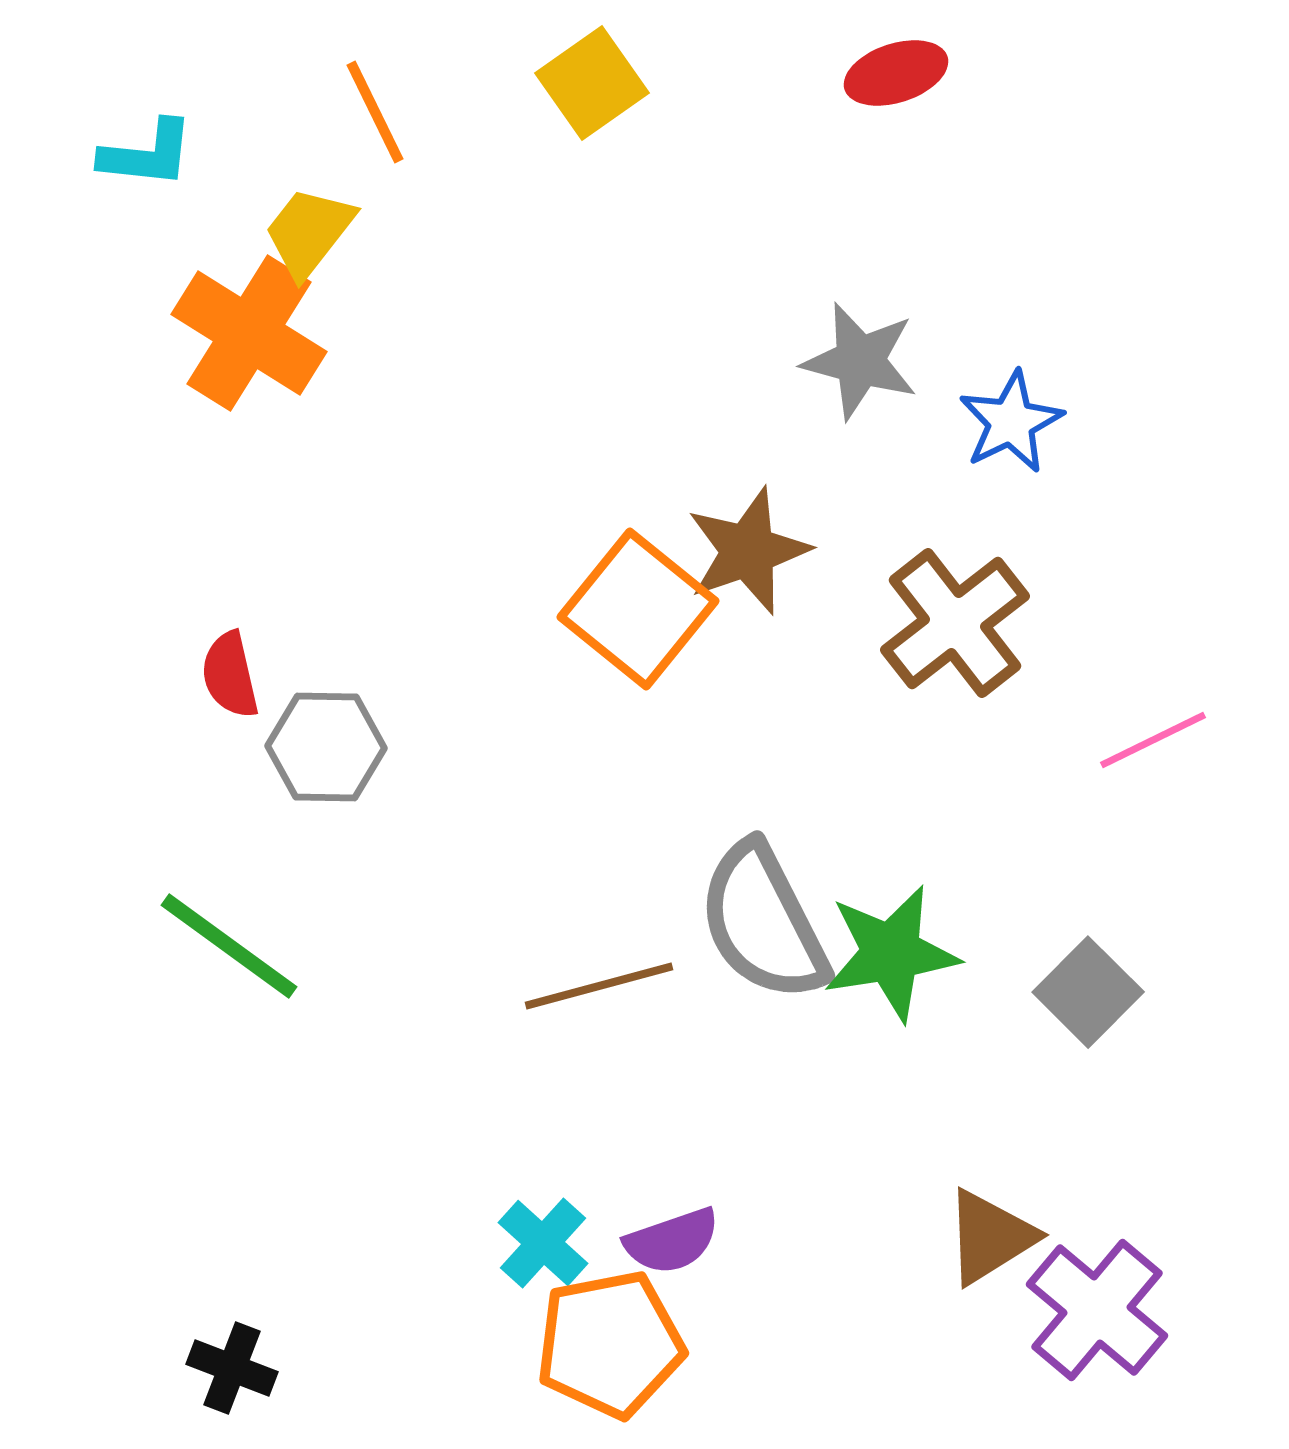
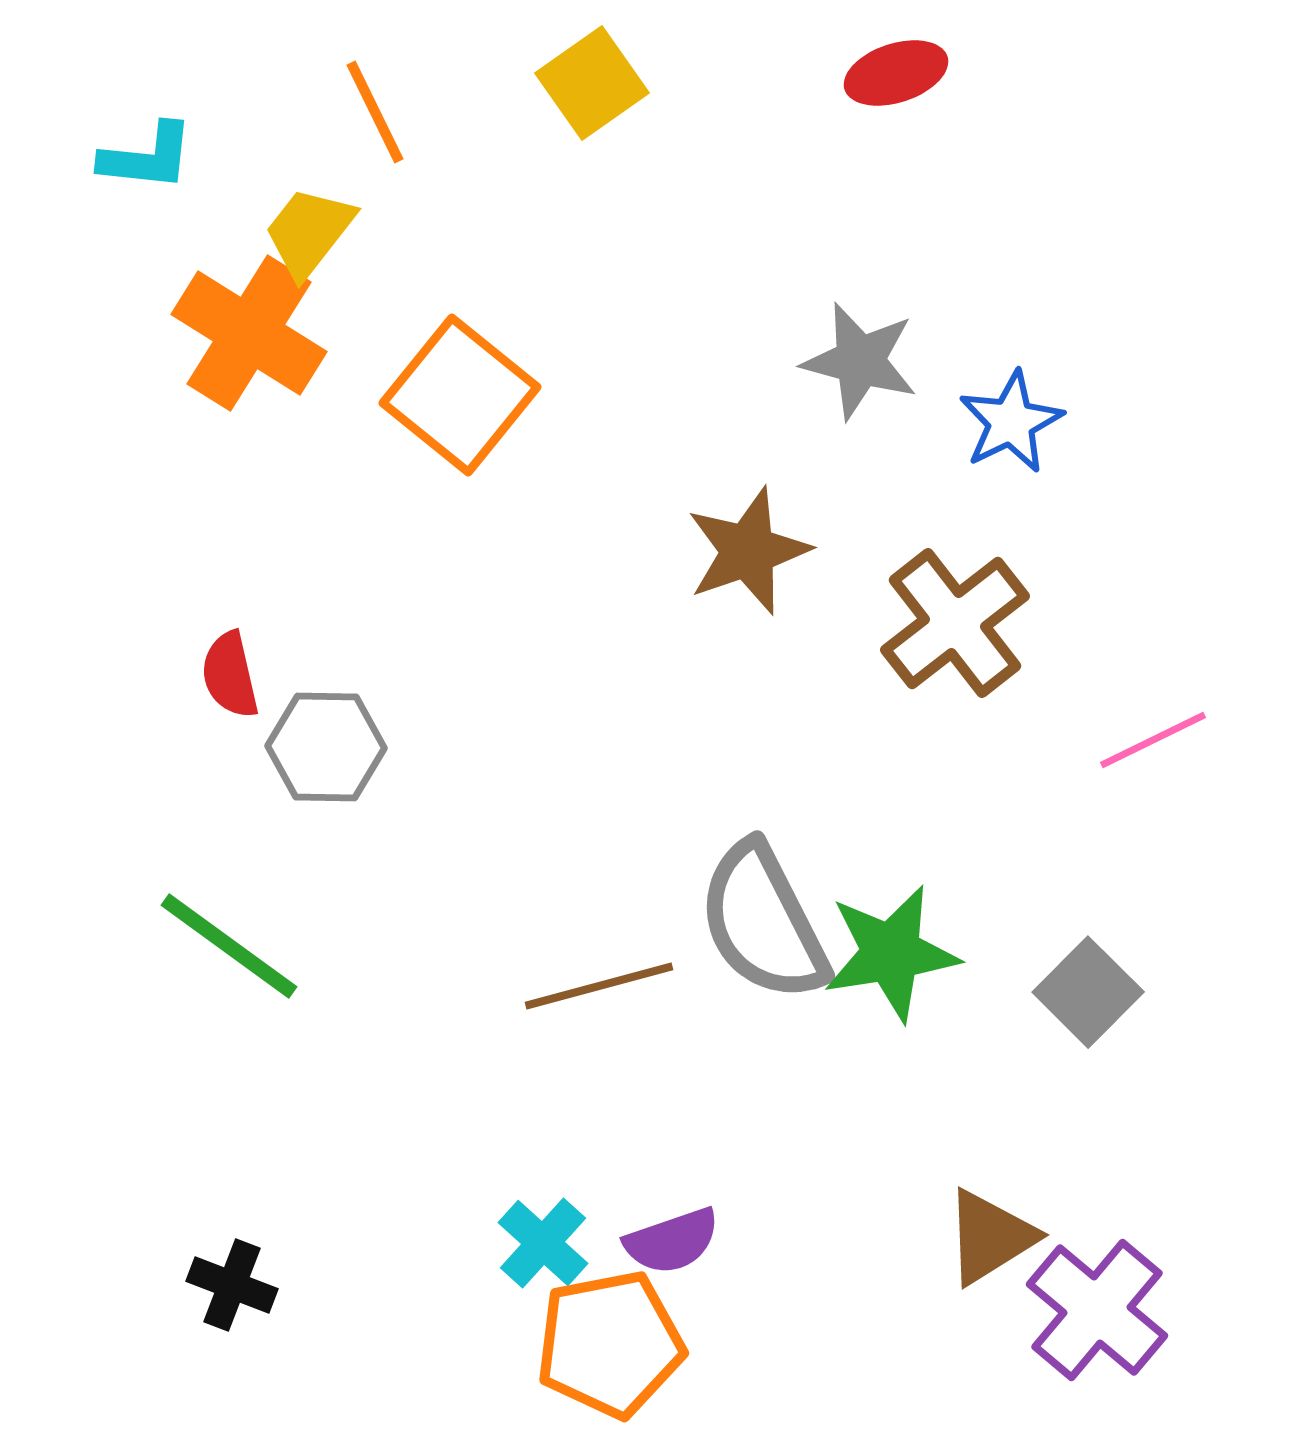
cyan L-shape: moved 3 px down
orange square: moved 178 px left, 214 px up
black cross: moved 83 px up
